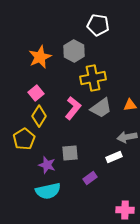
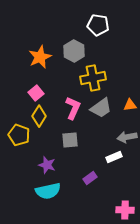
pink L-shape: rotated 15 degrees counterclockwise
yellow pentagon: moved 5 px left, 4 px up; rotated 20 degrees counterclockwise
gray square: moved 13 px up
